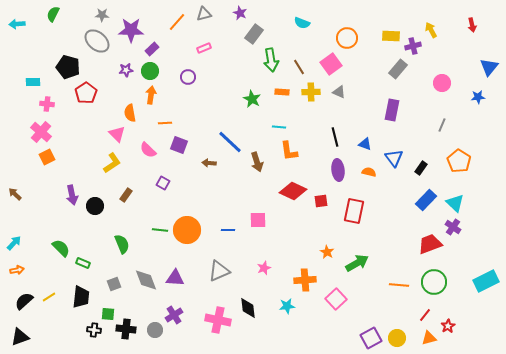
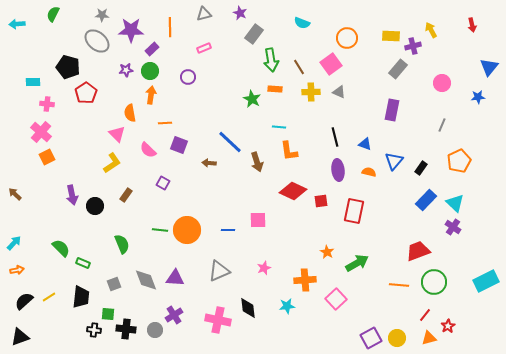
orange line at (177, 22): moved 7 px left, 5 px down; rotated 42 degrees counterclockwise
orange rectangle at (282, 92): moved 7 px left, 3 px up
blue triangle at (394, 158): moved 3 px down; rotated 18 degrees clockwise
orange pentagon at (459, 161): rotated 15 degrees clockwise
red trapezoid at (430, 244): moved 12 px left, 7 px down
